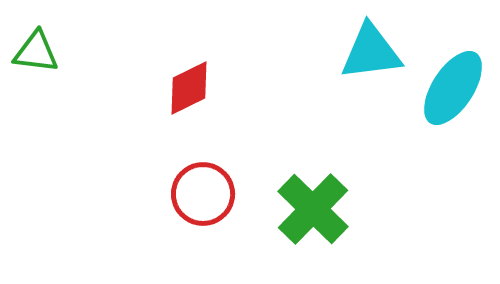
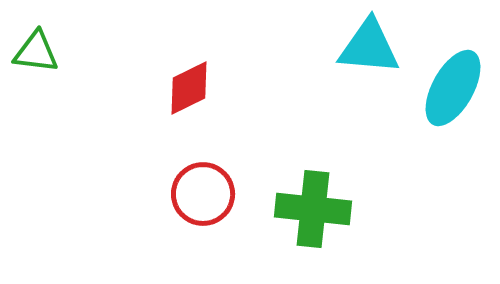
cyan triangle: moved 2 px left, 5 px up; rotated 12 degrees clockwise
cyan ellipse: rotated 4 degrees counterclockwise
green cross: rotated 38 degrees counterclockwise
